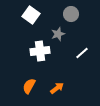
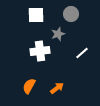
white square: moved 5 px right; rotated 36 degrees counterclockwise
